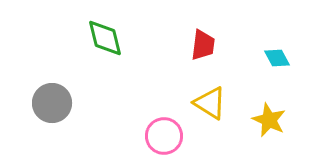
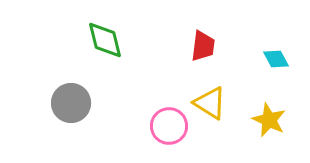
green diamond: moved 2 px down
red trapezoid: moved 1 px down
cyan diamond: moved 1 px left, 1 px down
gray circle: moved 19 px right
pink circle: moved 5 px right, 10 px up
